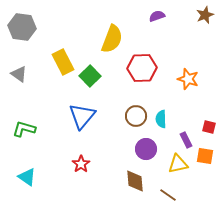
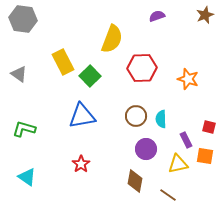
gray hexagon: moved 1 px right, 8 px up
blue triangle: rotated 40 degrees clockwise
brown diamond: rotated 15 degrees clockwise
